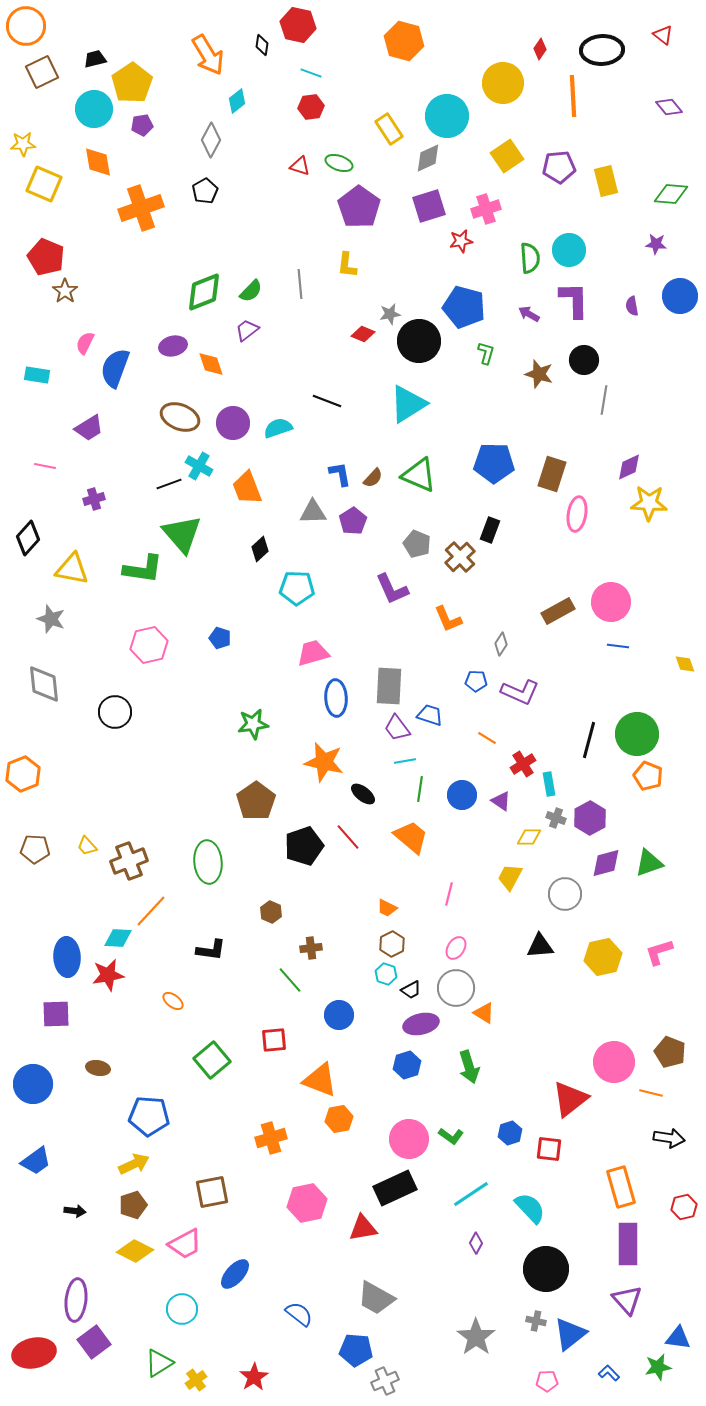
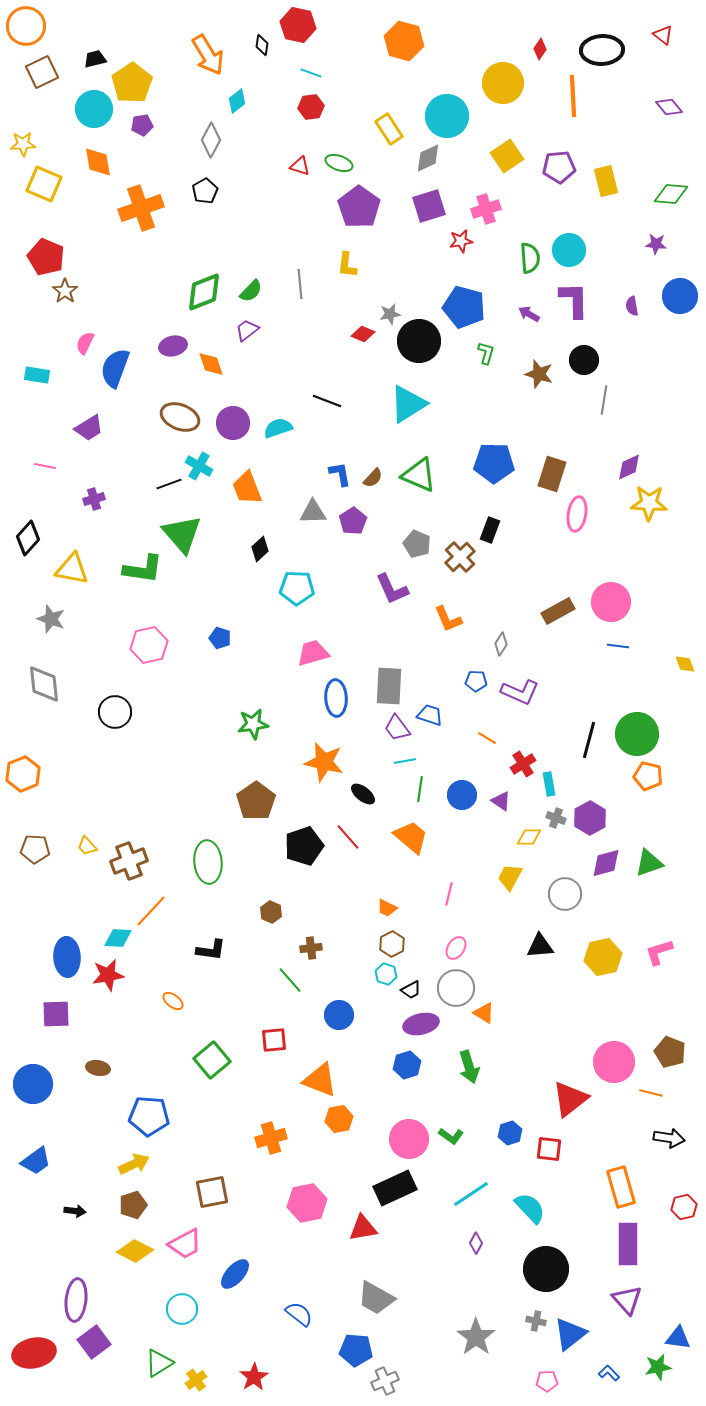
orange pentagon at (648, 776): rotated 8 degrees counterclockwise
